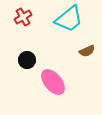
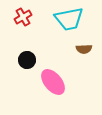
cyan trapezoid: rotated 28 degrees clockwise
brown semicircle: moved 3 px left, 2 px up; rotated 21 degrees clockwise
